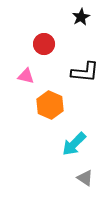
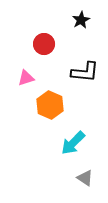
black star: moved 3 px down
pink triangle: moved 2 px down; rotated 30 degrees counterclockwise
cyan arrow: moved 1 px left, 1 px up
